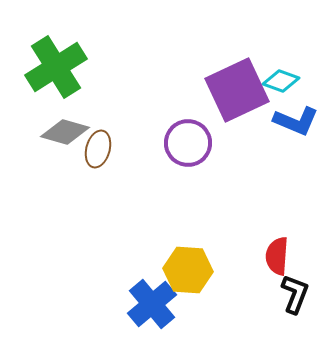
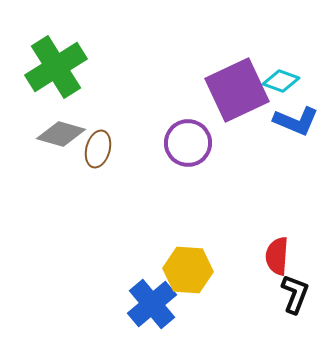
gray diamond: moved 4 px left, 2 px down
